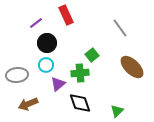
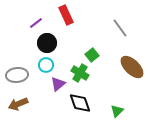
green cross: rotated 36 degrees clockwise
brown arrow: moved 10 px left
